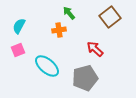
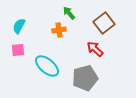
brown square: moved 6 px left, 6 px down
pink square: rotated 16 degrees clockwise
